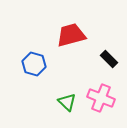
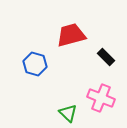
black rectangle: moved 3 px left, 2 px up
blue hexagon: moved 1 px right
green triangle: moved 1 px right, 11 px down
